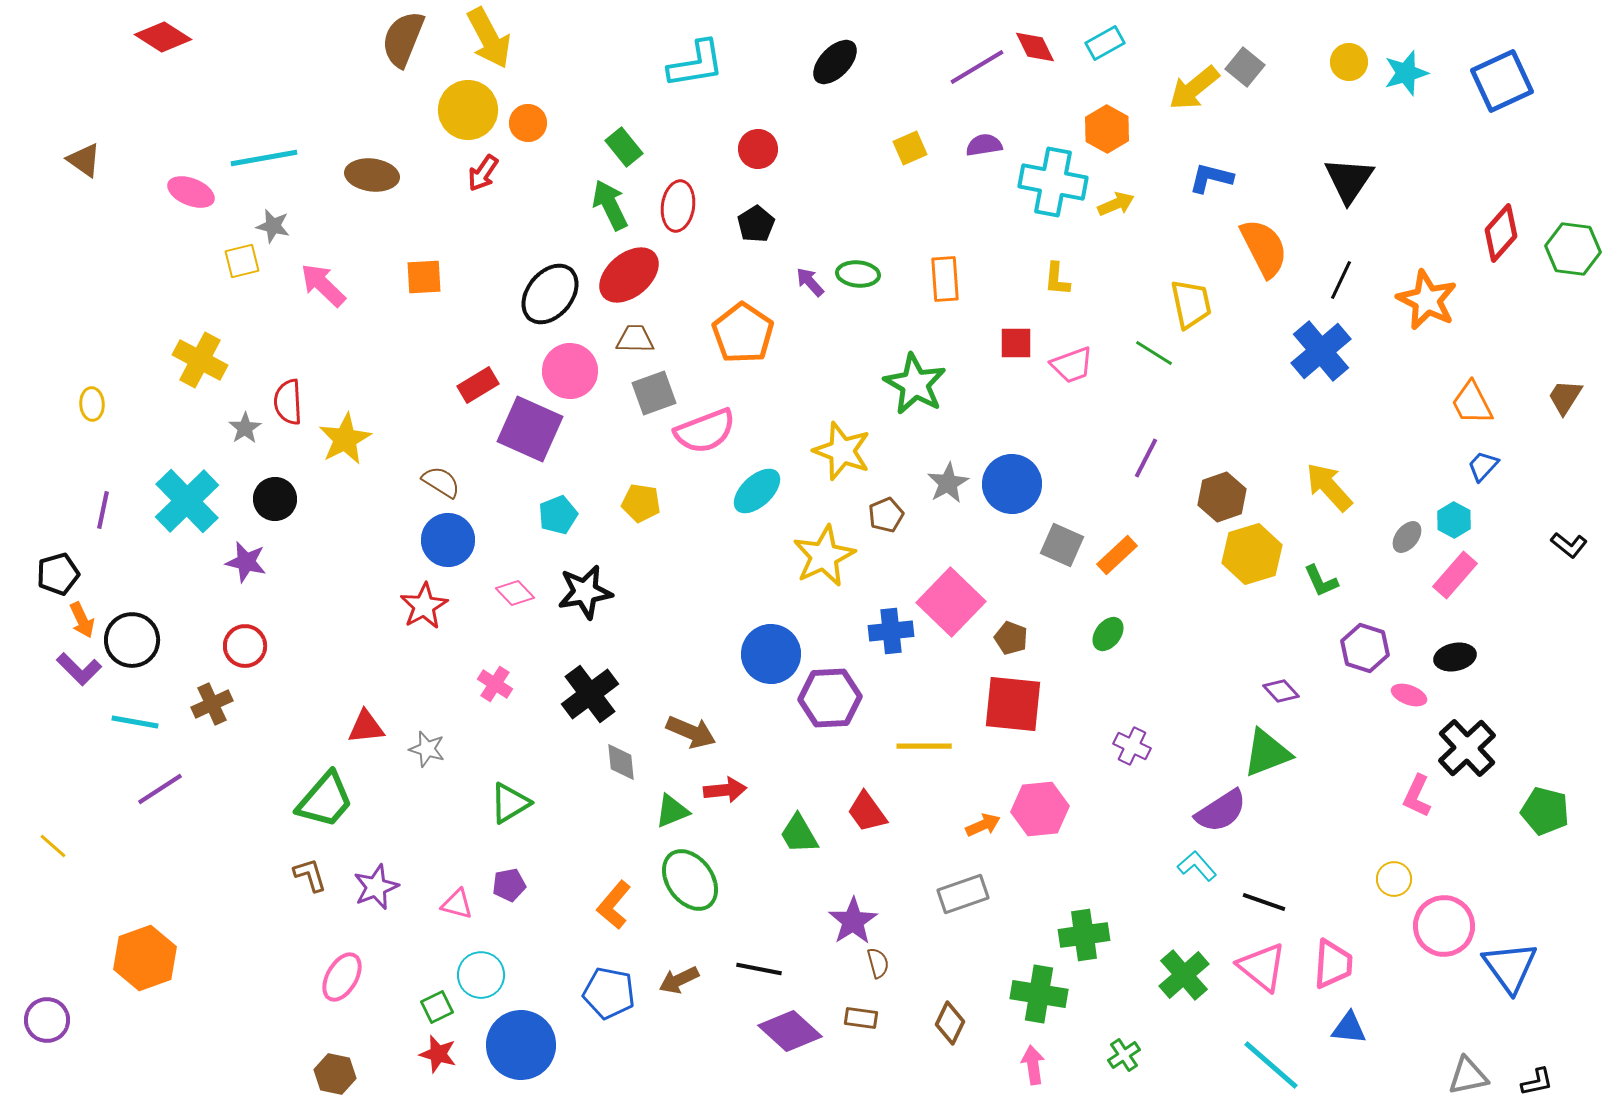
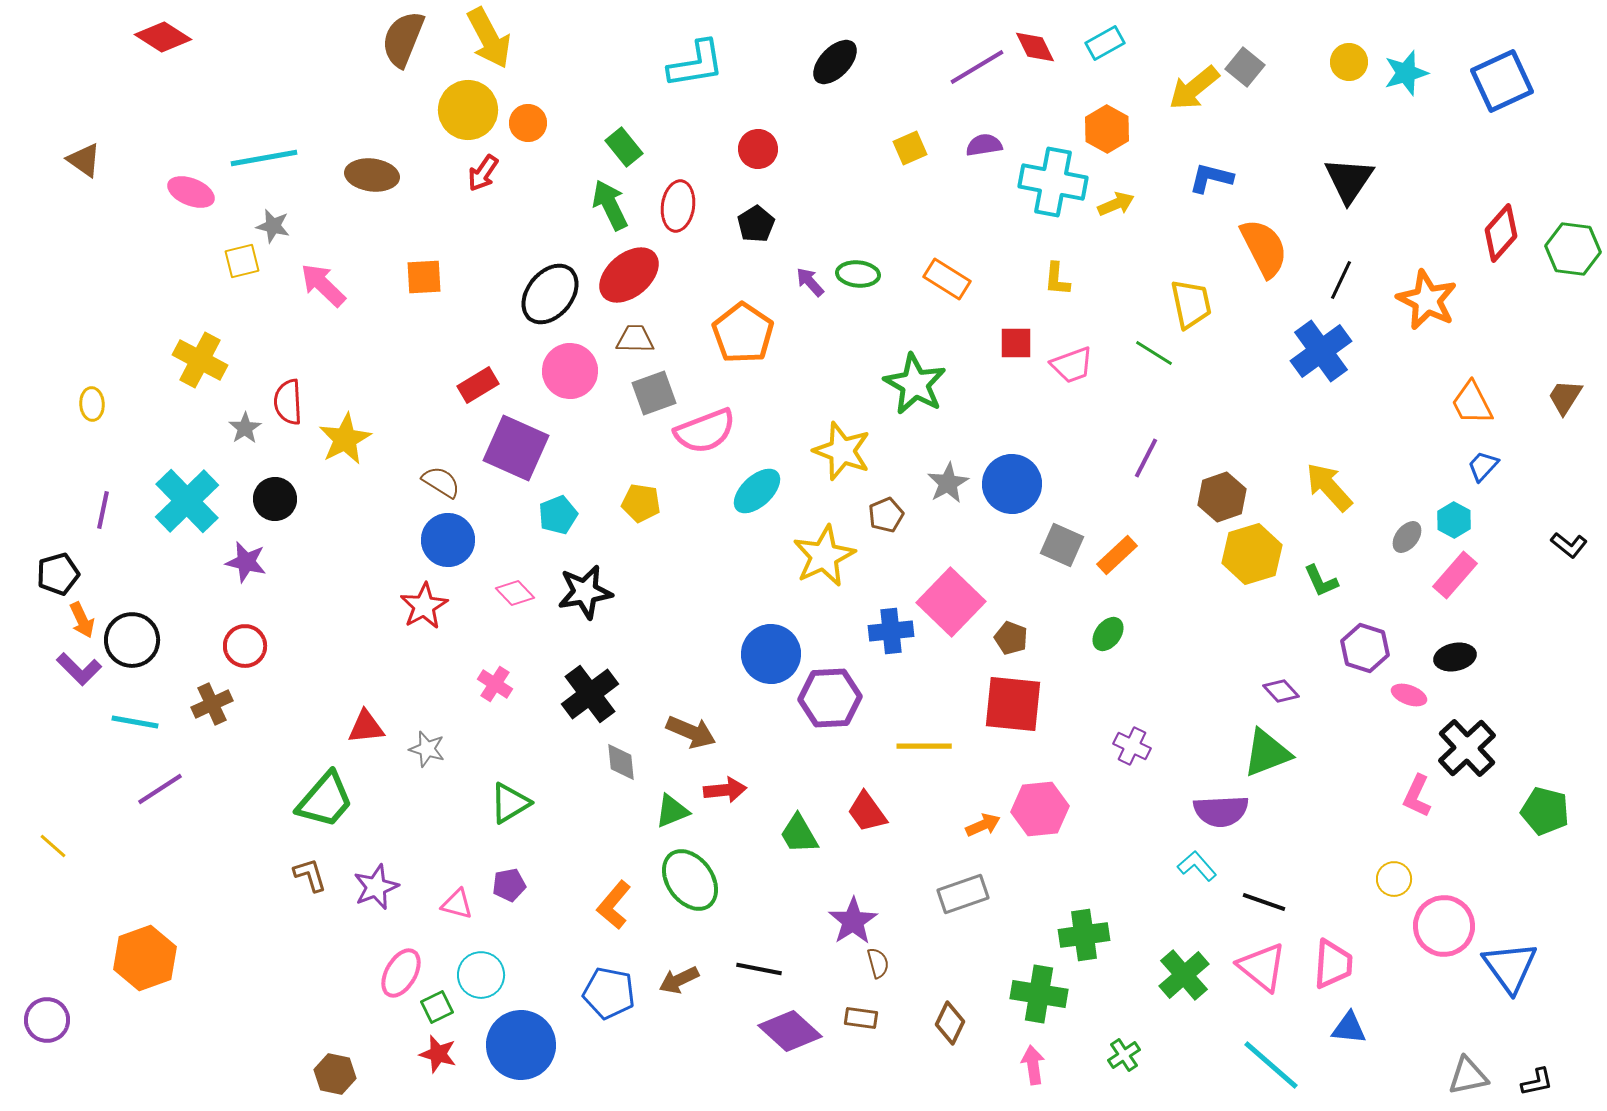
orange rectangle at (945, 279): moved 2 px right; rotated 54 degrees counterclockwise
blue cross at (1321, 351): rotated 4 degrees clockwise
purple square at (530, 429): moved 14 px left, 19 px down
purple semicircle at (1221, 811): rotated 30 degrees clockwise
pink ellipse at (342, 977): moved 59 px right, 4 px up
